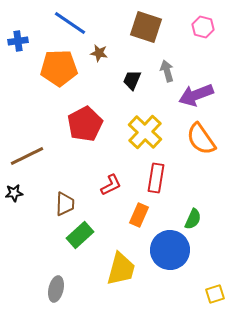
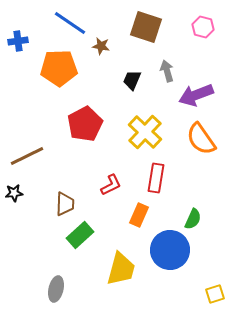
brown star: moved 2 px right, 7 px up
